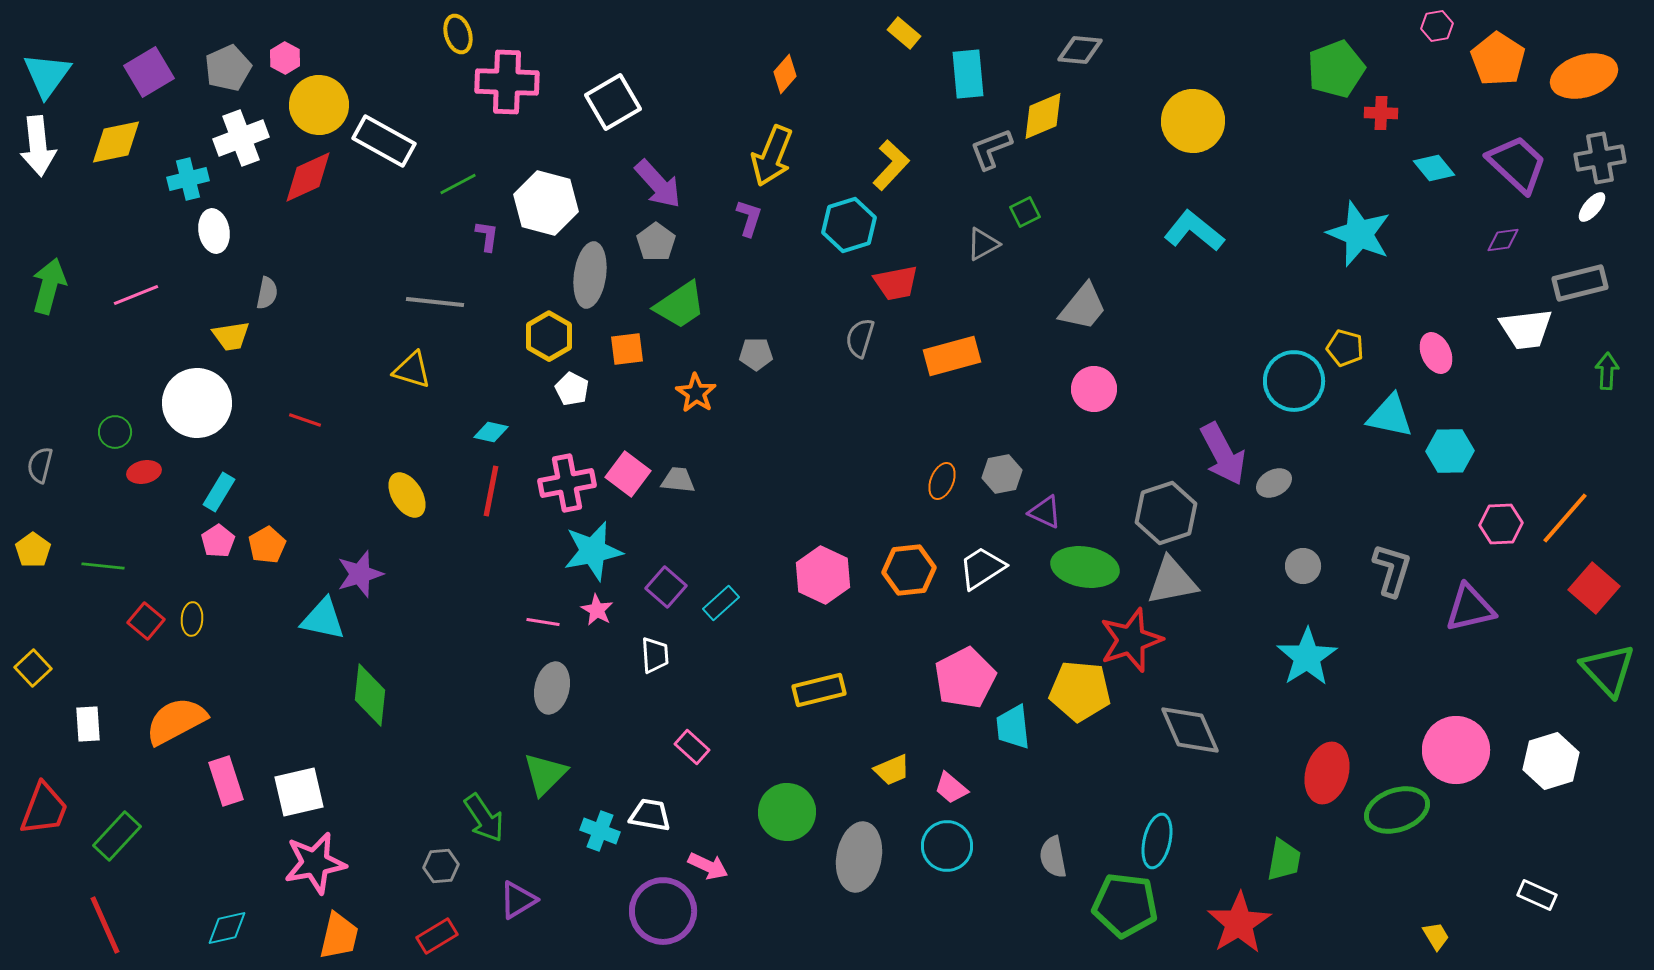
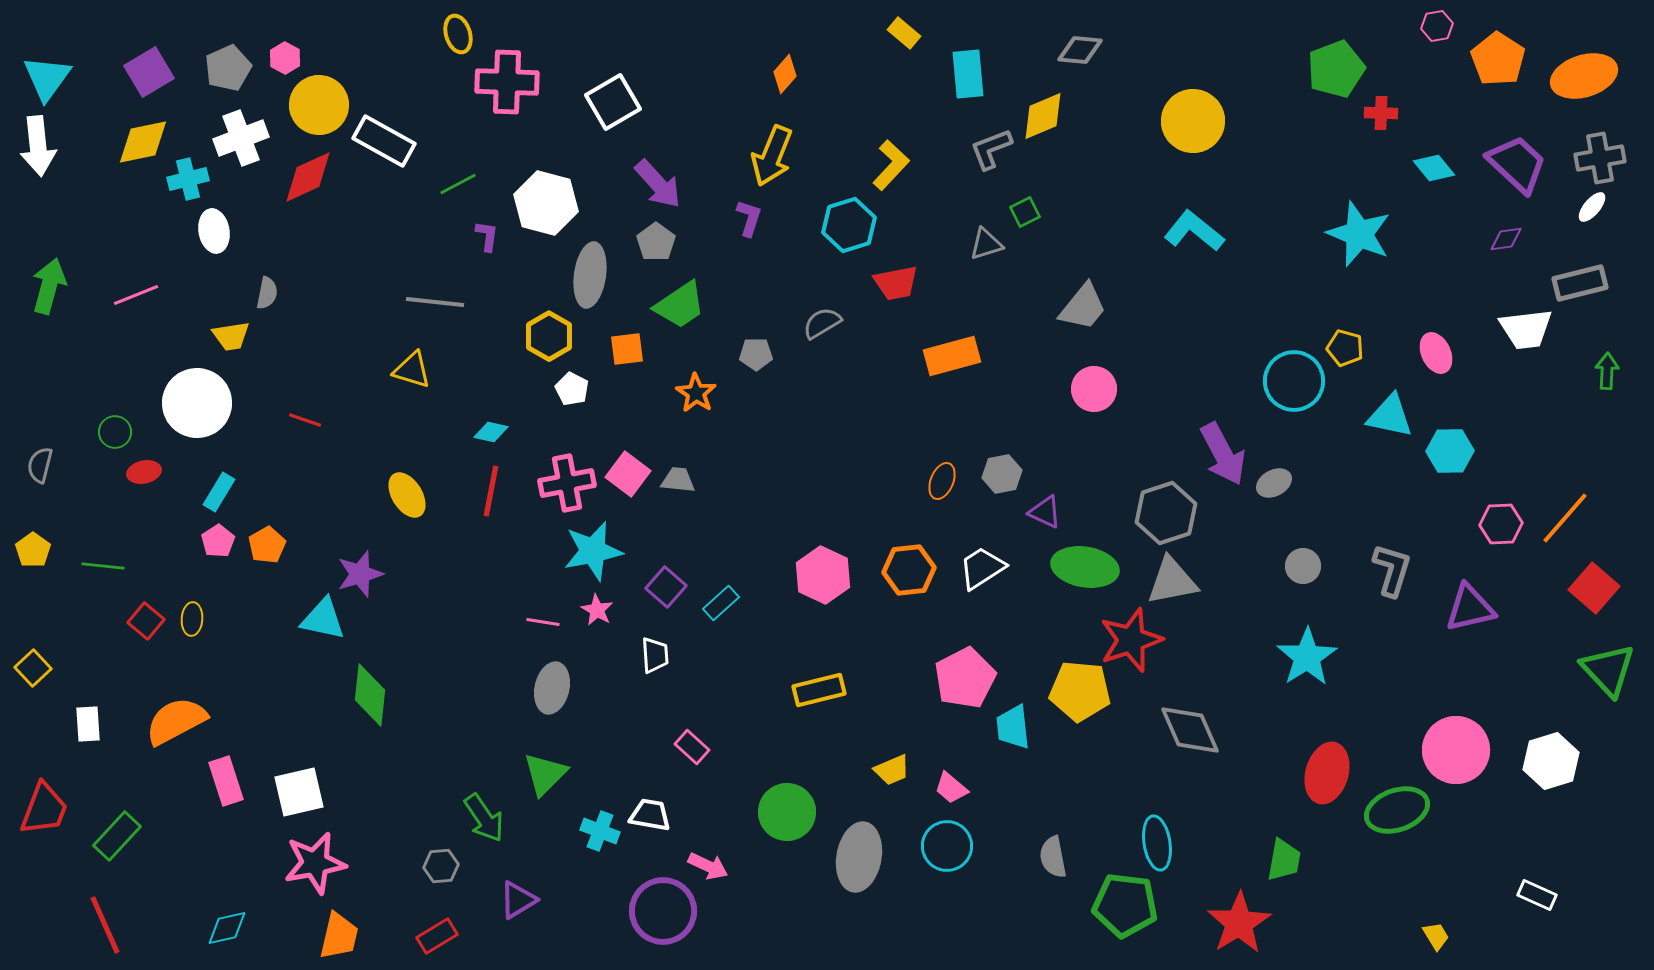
cyan triangle at (47, 75): moved 3 px down
yellow diamond at (116, 142): moved 27 px right
purple diamond at (1503, 240): moved 3 px right, 1 px up
gray triangle at (983, 244): moved 3 px right; rotated 12 degrees clockwise
gray semicircle at (860, 338): moved 38 px left, 15 px up; rotated 42 degrees clockwise
cyan ellipse at (1157, 841): moved 2 px down; rotated 22 degrees counterclockwise
